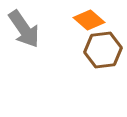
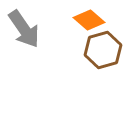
brown hexagon: rotated 9 degrees counterclockwise
